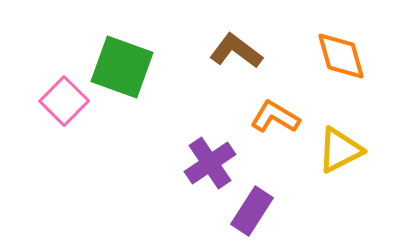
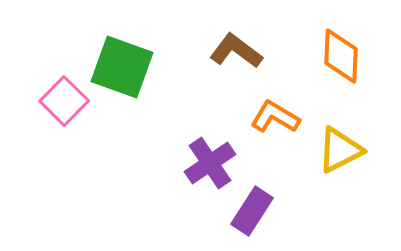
orange diamond: rotated 18 degrees clockwise
